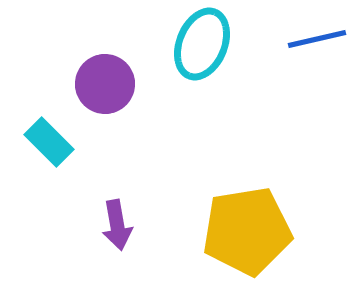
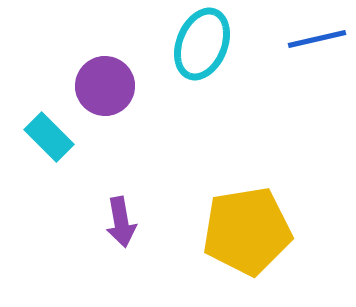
purple circle: moved 2 px down
cyan rectangle: moved 5 px up
purple arrow: moved 4 px right, 3 px up
